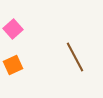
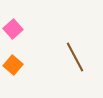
orange square: rotated 24 degrees counterclockwise
